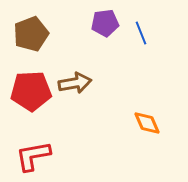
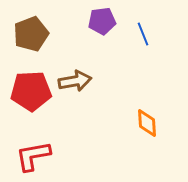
purple pentagon: moved 3 px left, 2 px up
blue line: moved 2 px right, 1 px down
brown arrow: moved 2 px up
orange diamond: rotated 20 degrees clockwise
